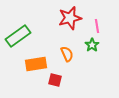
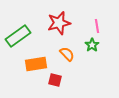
red star: moved 11 px left, 5 px down
orange semicircle: rotated 21 degrees counterclockwise
